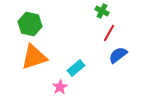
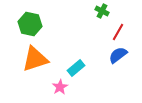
red line: moved 9 px right, 1 px up
orange triangle: moved 1 px right, 2 px down
